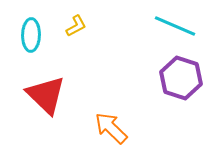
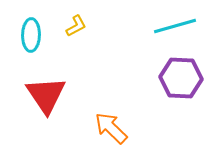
cyan line: rotated 39 degrees counterclockwise
purple hexagon: rotated 15 degrees counterclockwise
red triangle: rotated 12 degrees clockwise
